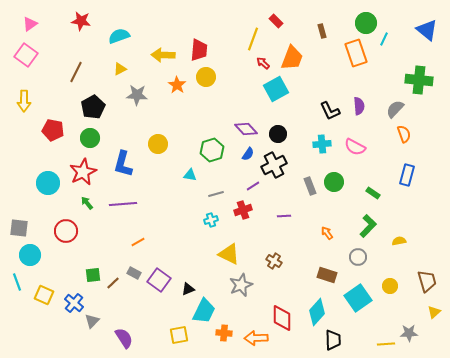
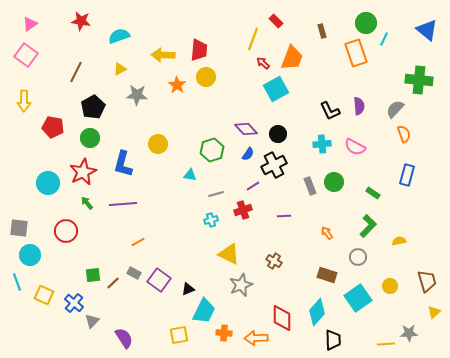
red pentagon at (53, 130): moved 3 px up
